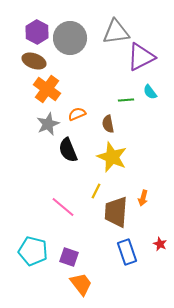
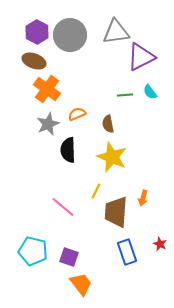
gray circle: moved 3 px up
green line: moved 1 px left, 5 px up
black semicircle: rotated 20 degrees clockwise
